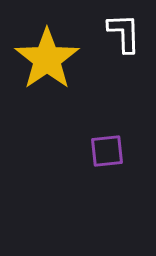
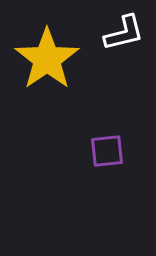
white L-shape: rotated 78 degrees clockwise
